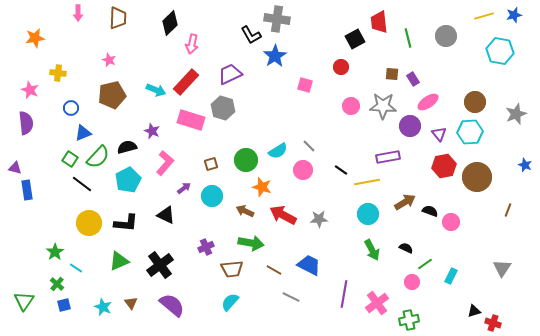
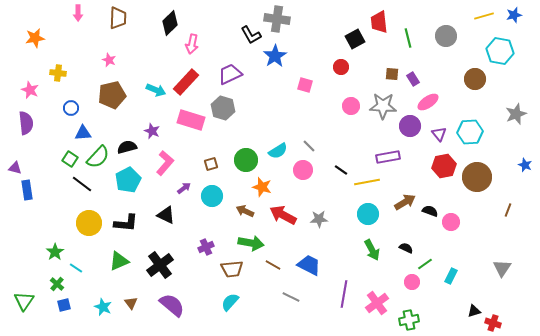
brown circle at (475, 102): moved 23 px up
blue triangle at (83, 133): rotated 18 degrees clockwise
brown line at (274, 270): moved 1 px left, 5 px up
